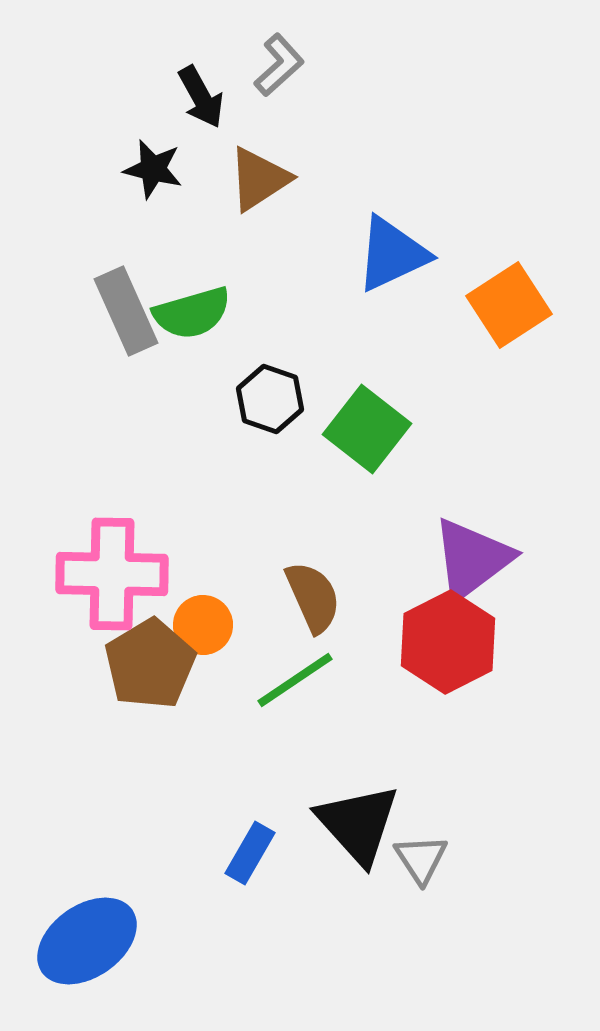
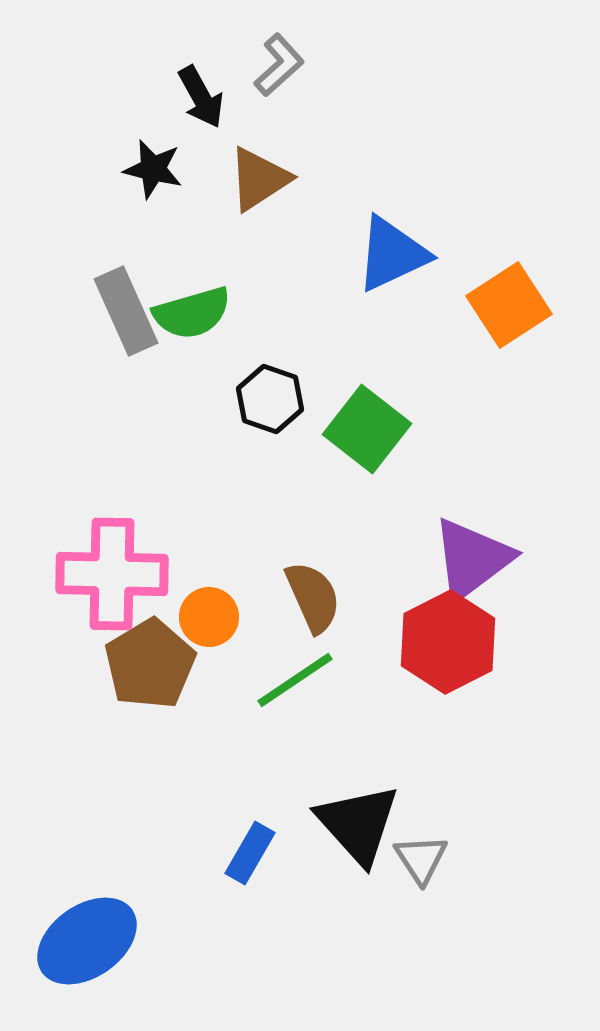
orange circle: moved 6 px right, 8 px up
